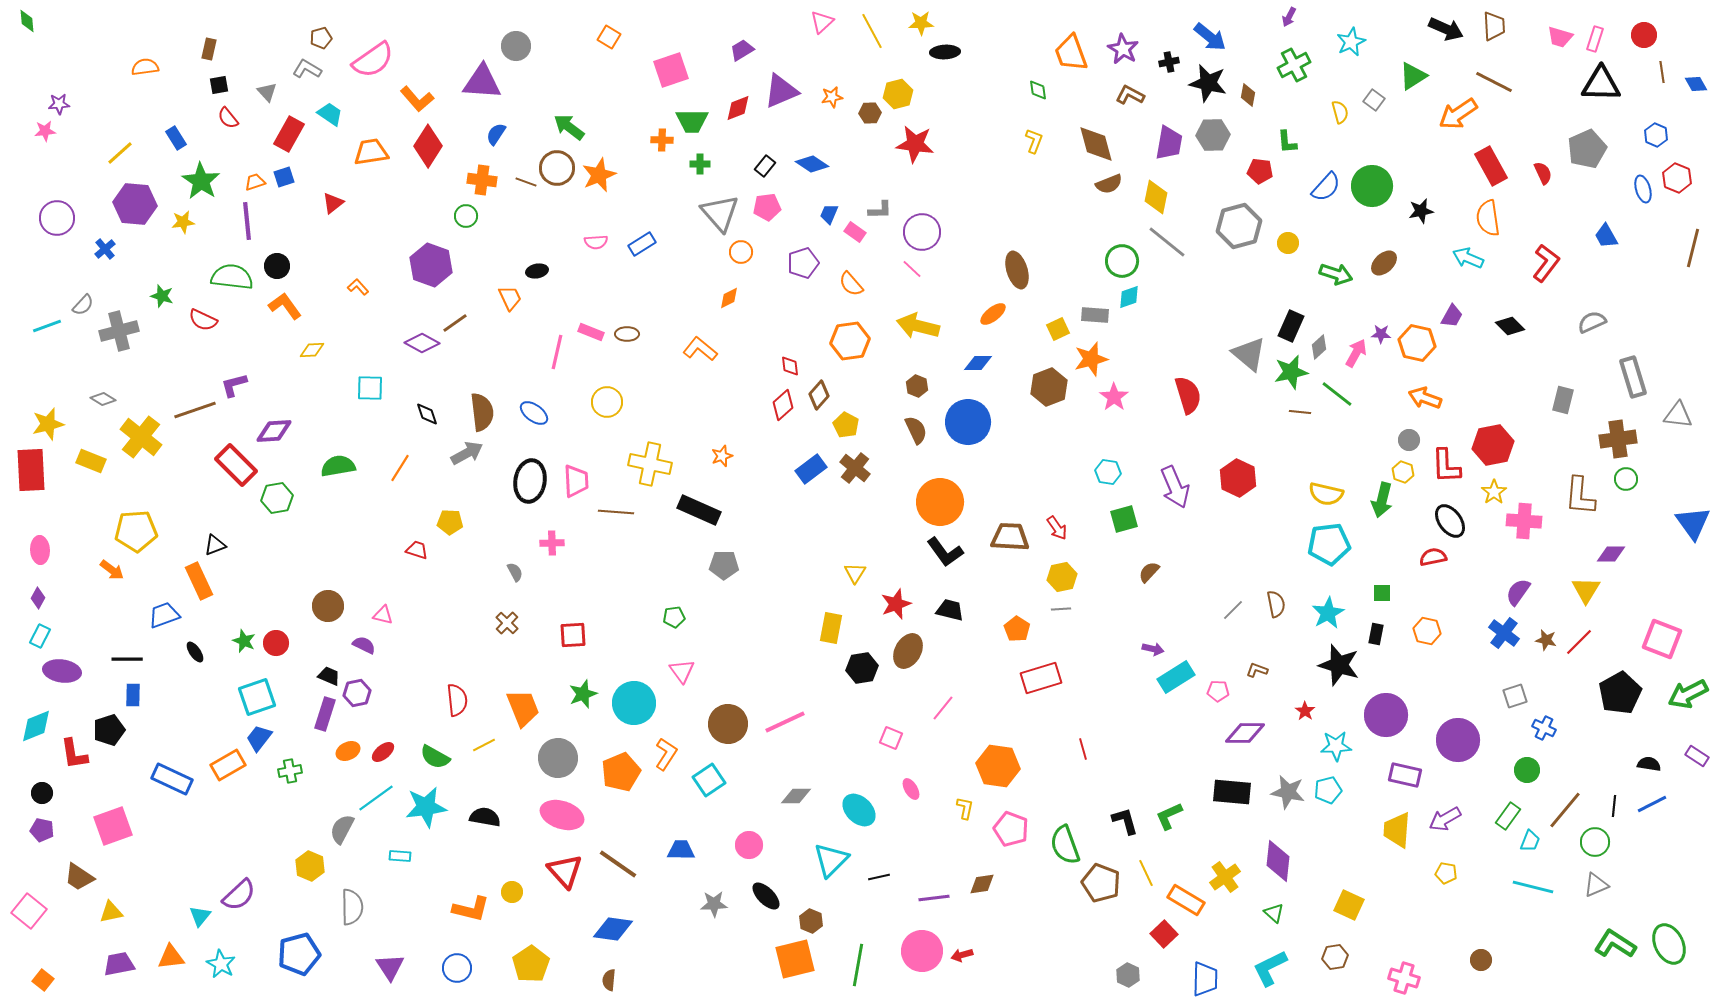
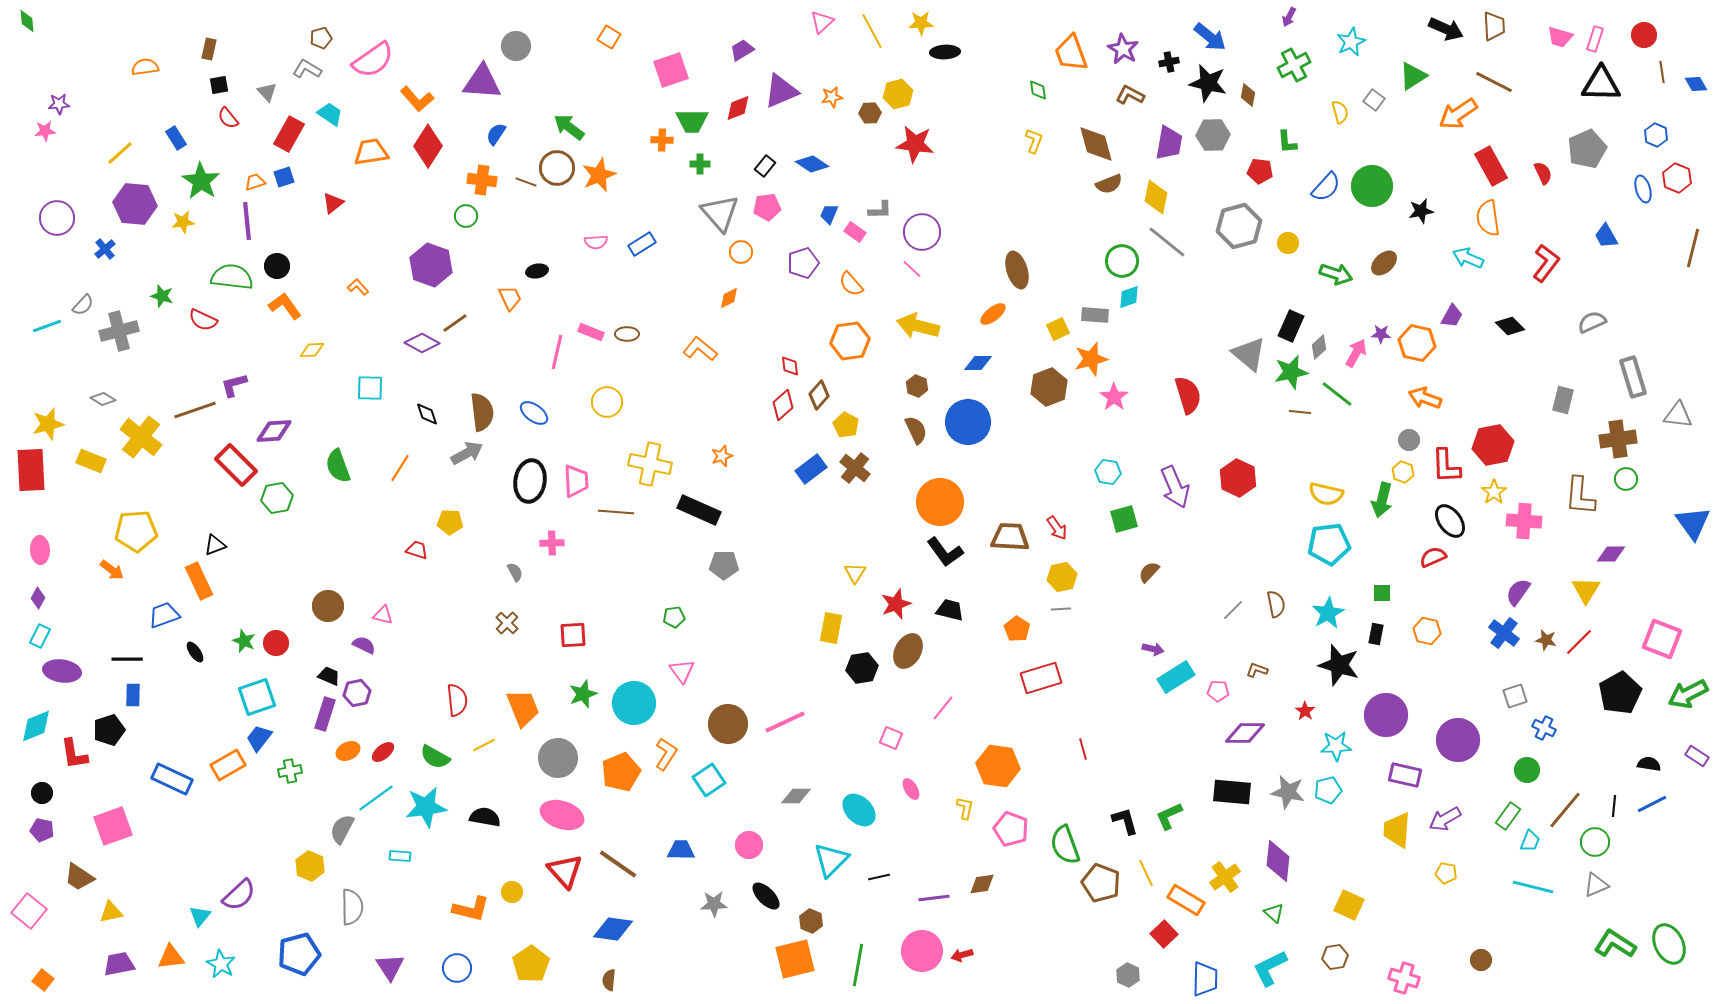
green semicircle at (338, 466): rotated 100 degrees counterclockwise
red semicircle at (1433, 557): rotated 12 degrees counterclockwise
